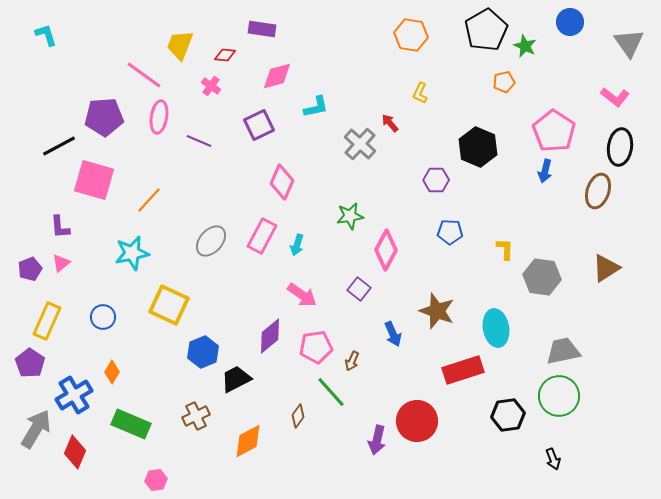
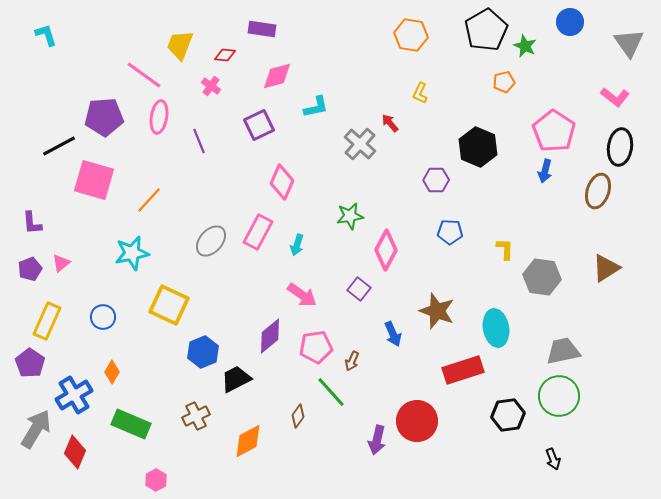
purple line at (199, 141): rotated 45 degrees clockwise
purple L-shape at (60, 227): moved 28 px left, 4 px up
pink rectangle at (262, 236): moved 4 px left, 4 px up
pink hexagon at (156, 480): rotated 20 degrees counterclockwise
